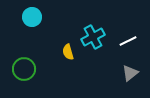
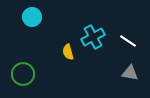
white line: rotated 60 degrees clockwise
green circle: moved 1 px left, 5 px down
gray triangle: rotated 48 degrees clockwise
